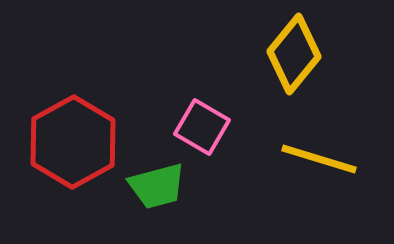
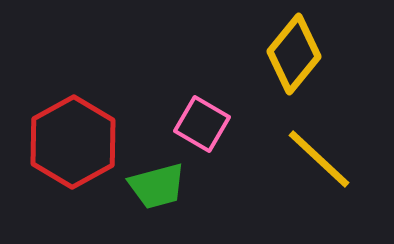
pink square: moved 3 px up
yellow line: rotated 26 degrees clockwise
